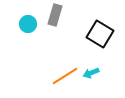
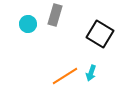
cyan arrow: rotated 49 degrees counterclockwise
